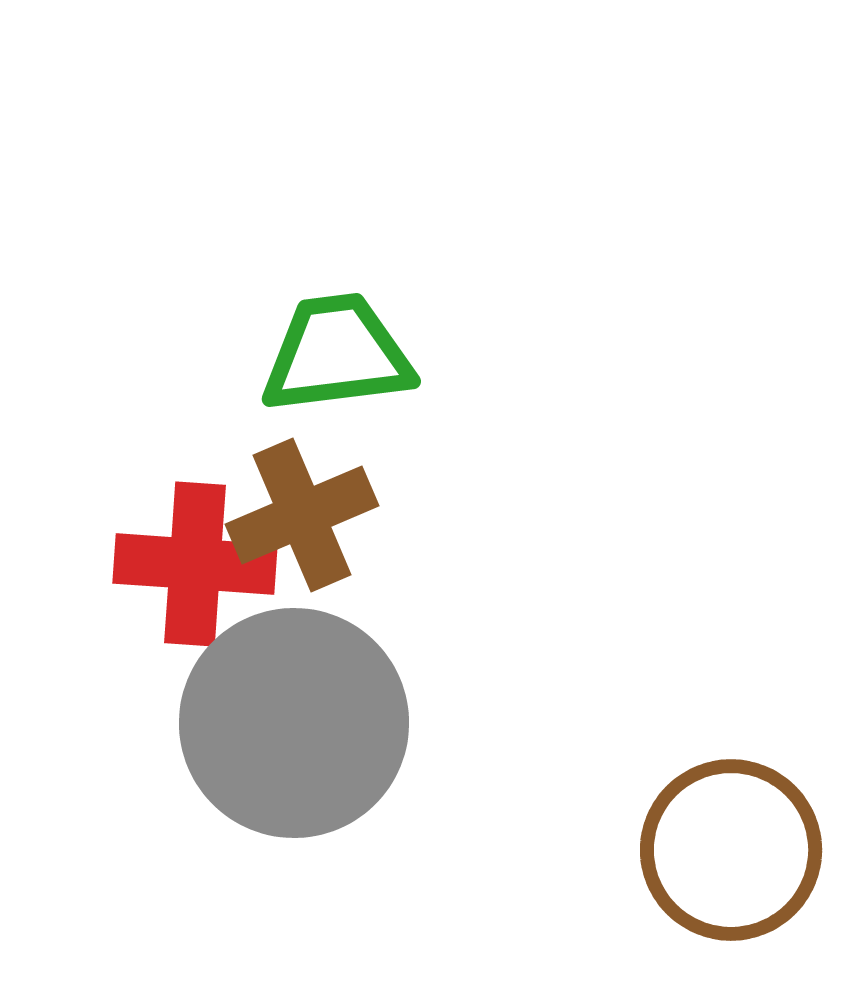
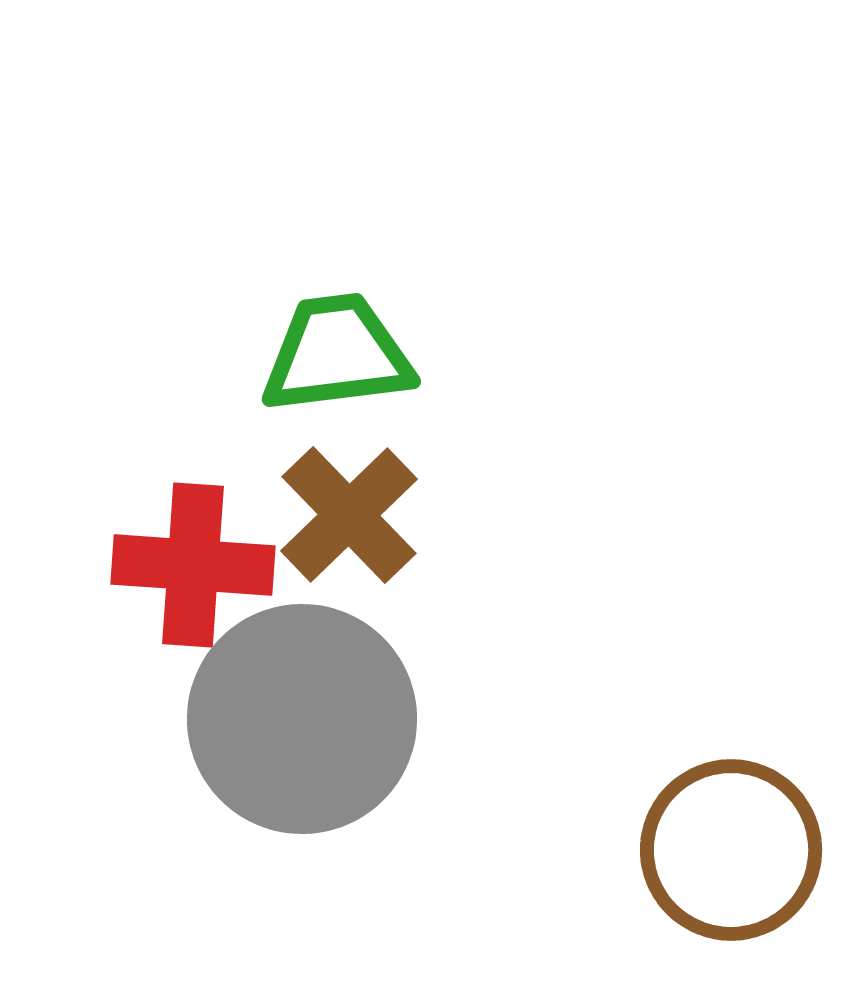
brown cross: moved 47 px right; rotated 21 degrees counterclockwise
red cross: moved 2 px left, 1 px down
gray circle: moved 8 px right, 4 px up
